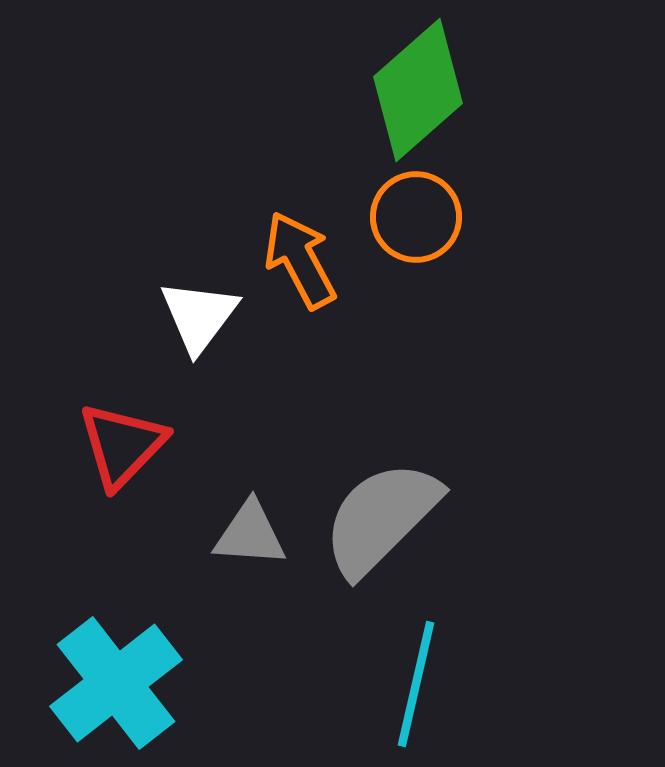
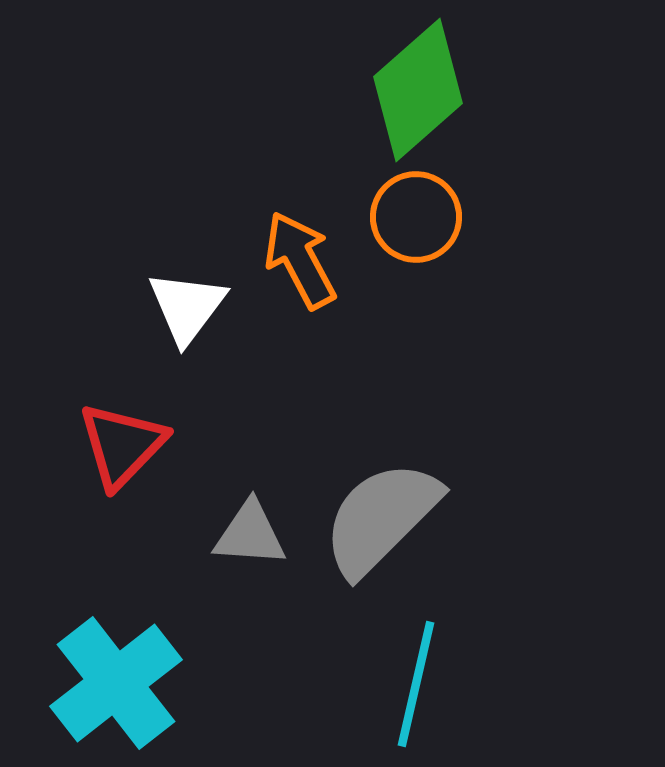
white triangle: moved 12 px left, 9 px up
